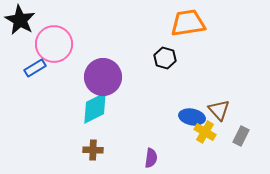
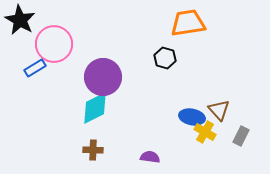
purple semicircle: moved 1 px left, 1 px up; rotated 90 degrees counterclockwise
